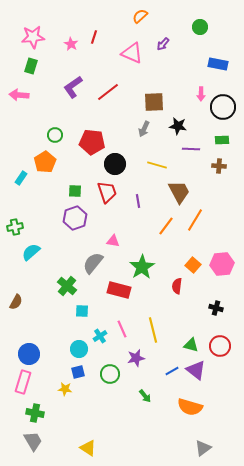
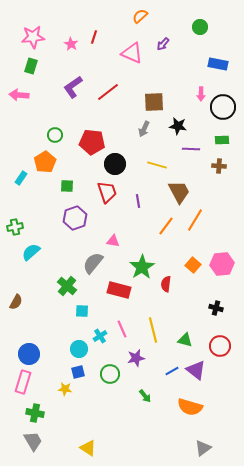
green square at (75, 191): moved 8 px left, 5 px up
red semicircle at (177, 286): moved 11 px left, 2 px up
green triangle at (191, 345): moved 6 px left, 5 px up
